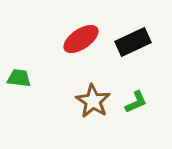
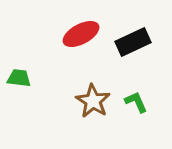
red ellipse: moved 5 px up; rotated 6 degrees clockwise
green L-shape: rotated 90 degrees counterclockwise
